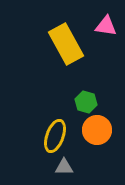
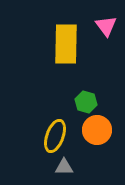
pink triangle: rotated 45 degrees clockwise
yellow rectangle: rotated 30 degrees clockwise
